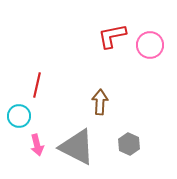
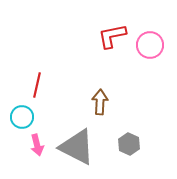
cyan circle: moved 3 px right, 1 px down
